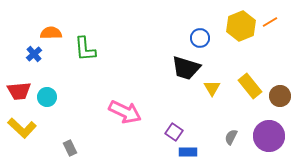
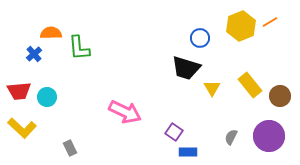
green L-shape: moved 6 px left, 1 px up
yellow rectangle: moved 1 px up
